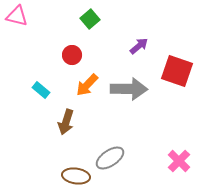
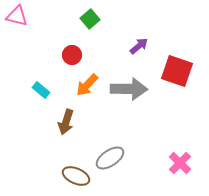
pink cross: moved 1 px right, 2 px down
brown ellipse: rotated 16 degrees clockwise
